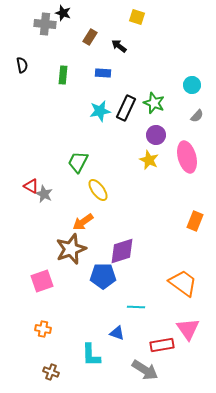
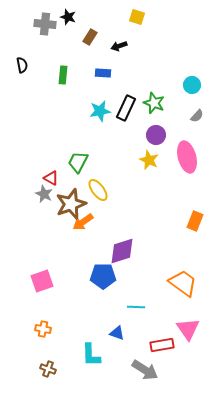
black star: moved 5 px right, 4 px down
black arrow: rotated 56 degrees counterclockwise
red triangle: moved 20 px right, 8 px up
brown star: moved 45 px up
brown cross: moved 3 px left, 3 px up
